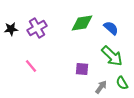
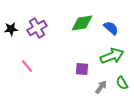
green arrow: rotated 65 degrees counterclockwise
pink line: moved 4 px left
